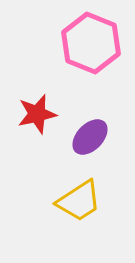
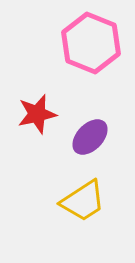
yellow trapezoid: moved 4 px right
